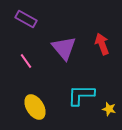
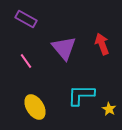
yellow star: rotated 16 degrees clockwise
